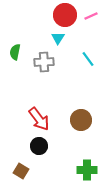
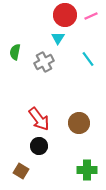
gray cross: rotated 24 degrees counterclockwise
brown circle: moved 2 px left, 3 px down
